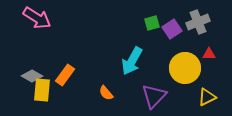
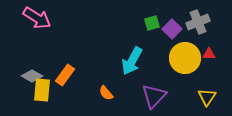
purple square: rotated 12 degrees counterclockwise
yellow circle: moved 10 px up
yellow triangle: rotated 30 degrees counterclockwise
